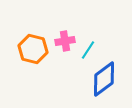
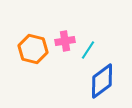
blue diamond: moved 2 px left, 2 px down
